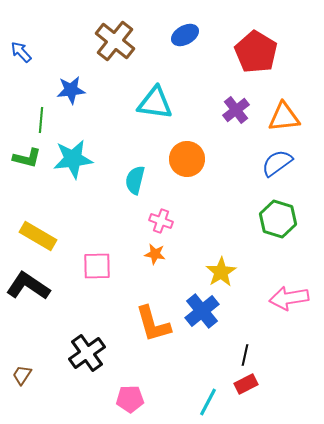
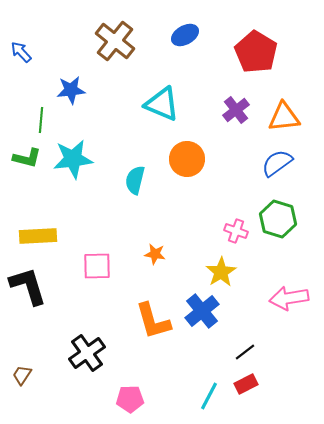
cyan triangle: moved 7 px right, 1 px down; rotated 15 degrees clockwise
pink cross: moved 75 px right, 10 px down
yellow rectangle: rotated 33 degrees counterclockwise
black L-shape: rotated 39 degrees clockwise
orange L-shape: moved 3 px up
black line: moved 3 px up; rotated 40 degrees clockwise
cyan line: moved 1 px right, 6 px up
